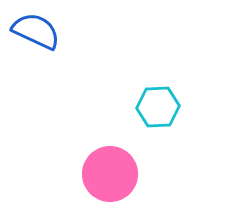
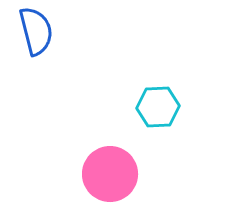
blue semicircle: rotated 51 degrees clockwise
